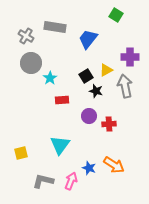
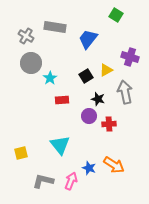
purple cross: rotated 18 degrees clockwise
gray arrow: moved 6 px down
black star: moved 2 px right, 8 px down
cyan triangle: rotated 15 degrees counterclockwise
